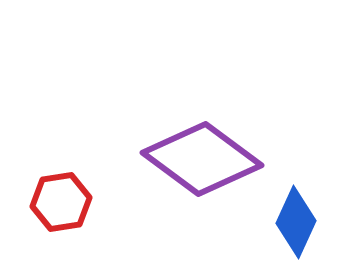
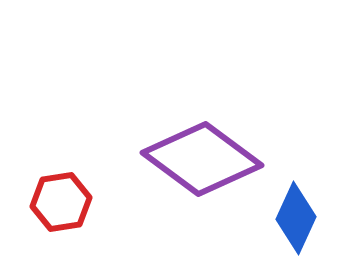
blue diamond: moved 4 px up
